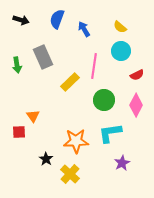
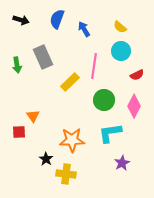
pink diamond: moved 2 px left, 1 px down
orange star: moved 4 px left, 1 px up
yellow cross: moved 4 px left; rotated 36 degrees counterclockwise
